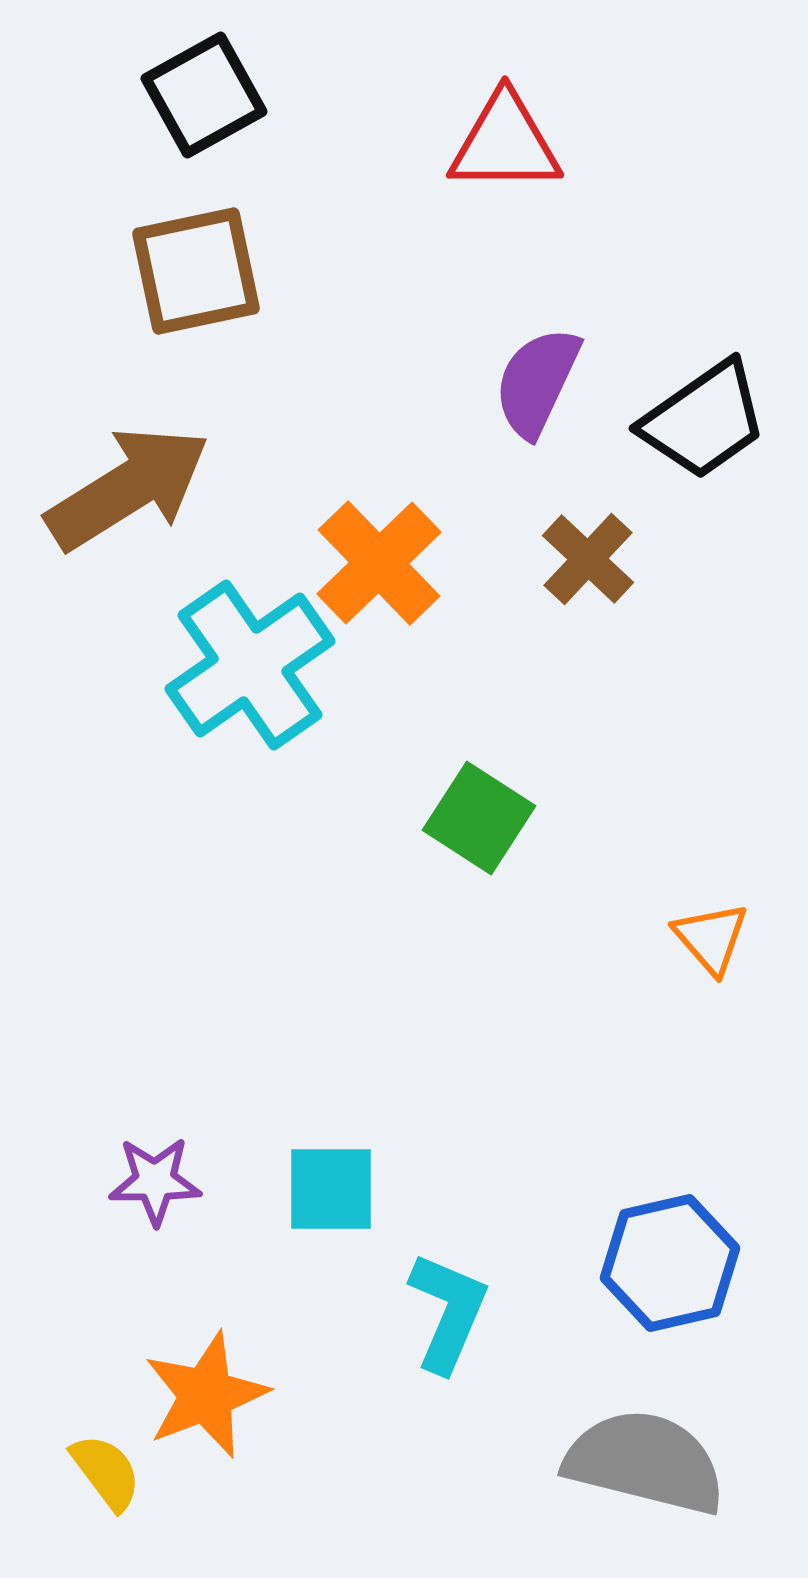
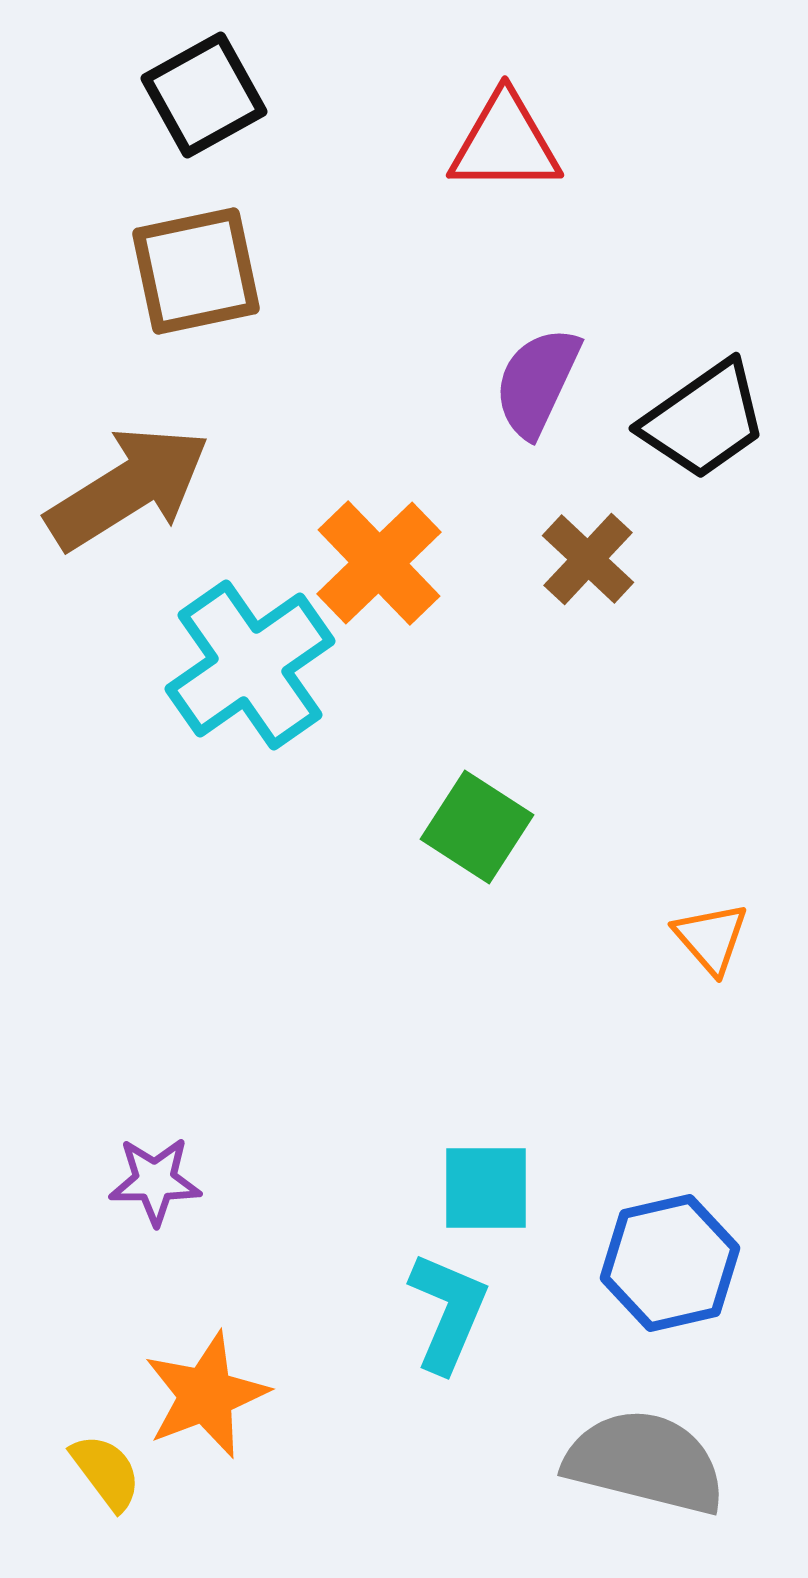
green square: moved 2 px left, 9 px down
cyan square: moved 155 px right, 1 px up
